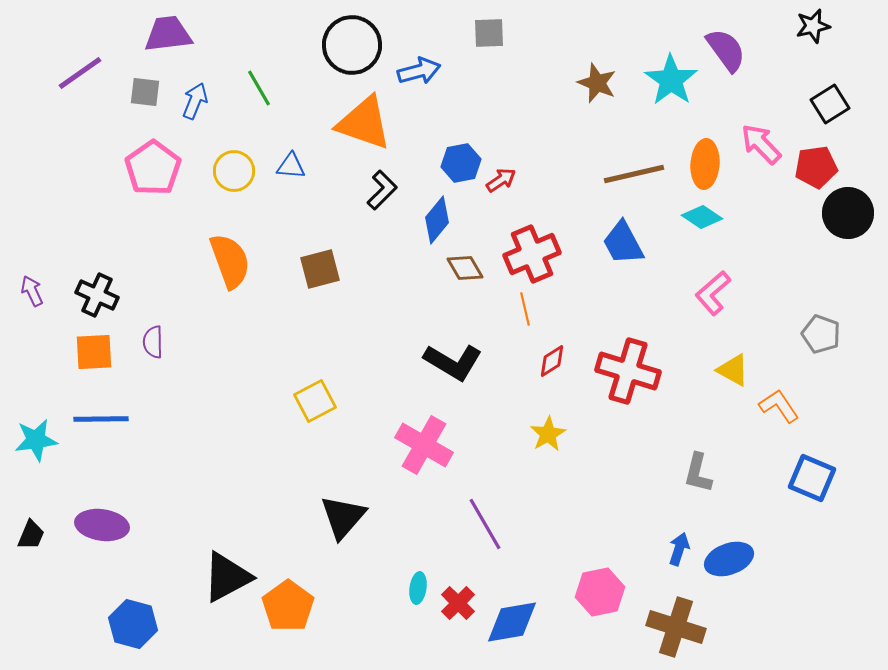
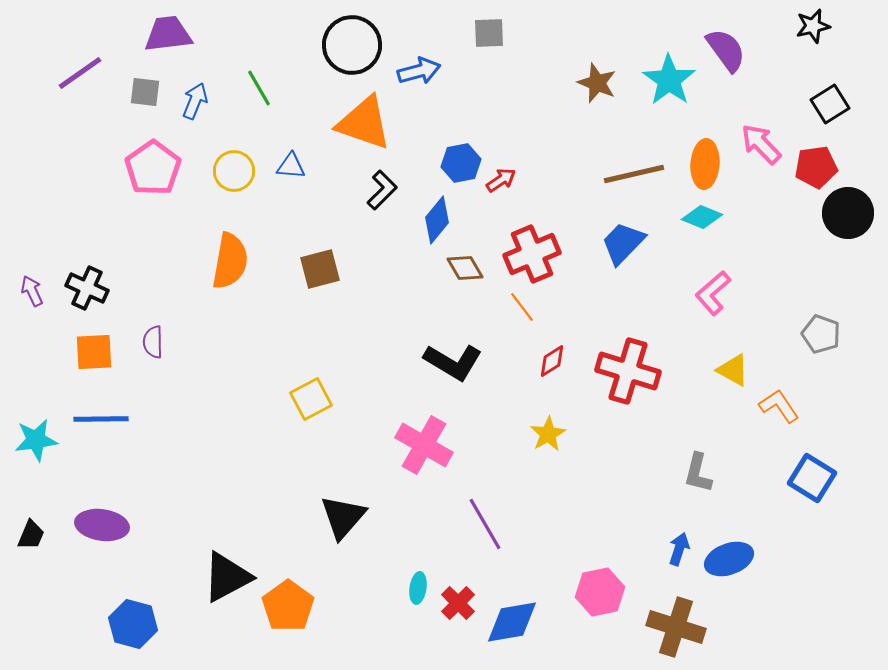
cyan star at (671, 80): moved 2 px left
cyan diamond at (702, 217): rotated 12 degrees counterclockwise
blue trapezoid at (623, 243): rotated 72 degrees clockwise
orange semicircle at (230, 261): rotated 30 degrees clockwise
black cross at (97, 295): moved 10 px left, 7 px up
orange line at (525, 309): moved 3 px left, 2 px up; rotated 24 degrees counterclockwise
yellow square at (315, 401): moved 4 px left, 2 px up
blue square at (812, 478): rotated 9 degrees clockwise
